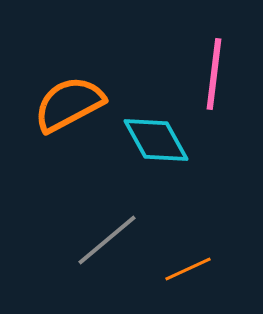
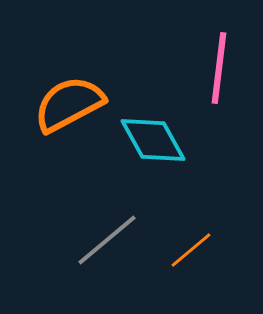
pink line: moved 5 px right, 6 px up
cyan diamond: moved 3 px left
orange line: moved 3 px right, 19 px up; rotated 15 degrees counterclockwise
